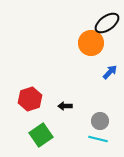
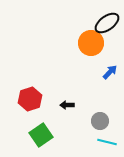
black arrow: moved 2 px right, 1 px up
cyan line: moved 9 px right, 3 px down
